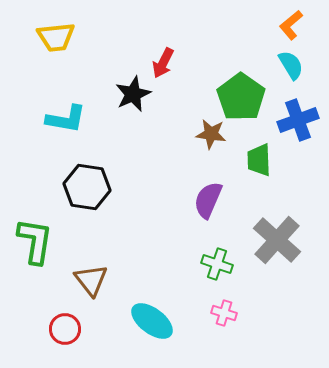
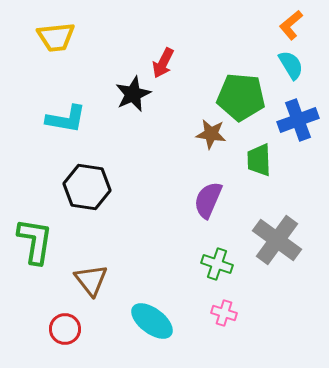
green pentagon: rotated 30 degrees counterclockwise
gray cross: rotated 6 degrees counterclockwise
